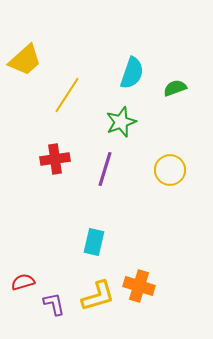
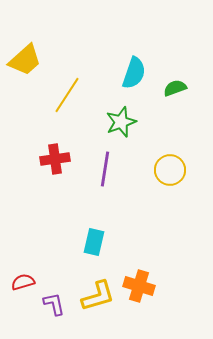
cyan semicircle: moved 2 px right
purple line: rotated 8 degrees counterclockwise
